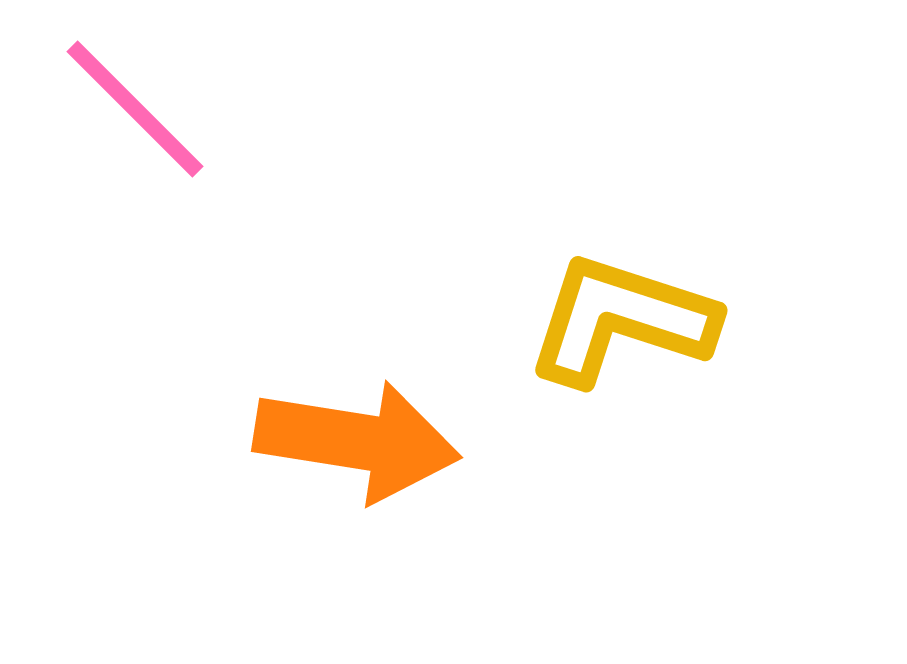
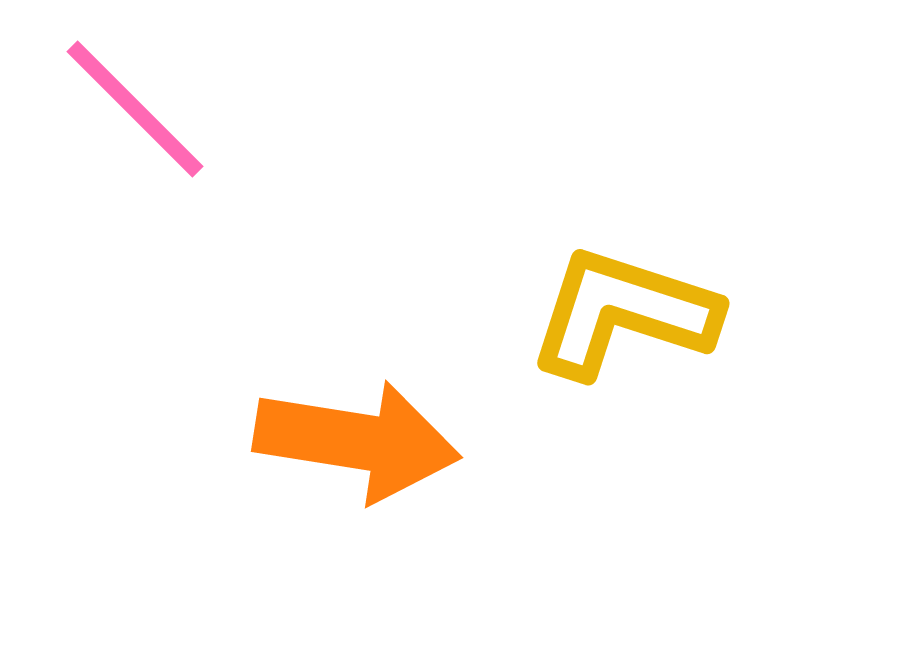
yellow L-shape: moved 2 px right, 7 px up
